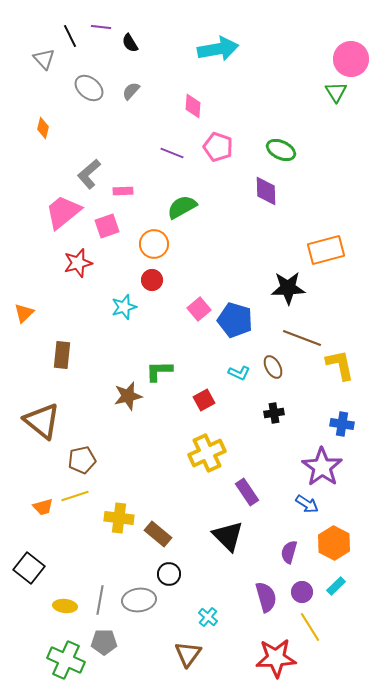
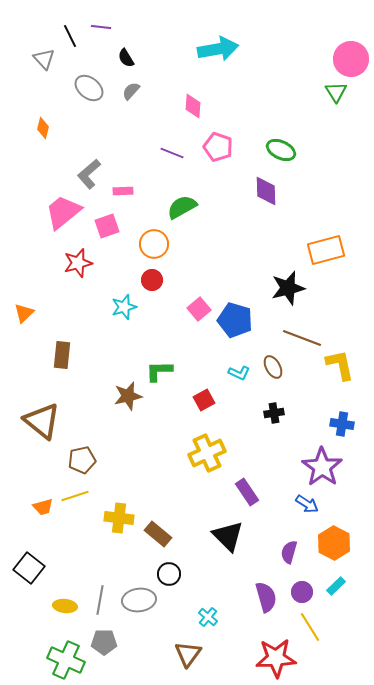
black semicircle at (130, 43): moved 4 px left, 15 px down
black star at (288, 288): rotated 12 degrees counterclockwise
